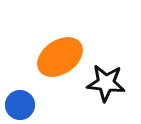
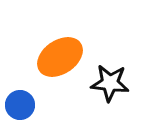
black star: moved 4 px right
